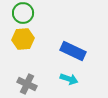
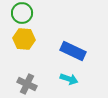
green circle: moved 1 px left
yellow hexagon: moved 1 px right; rotated 10 degrees clockwise
